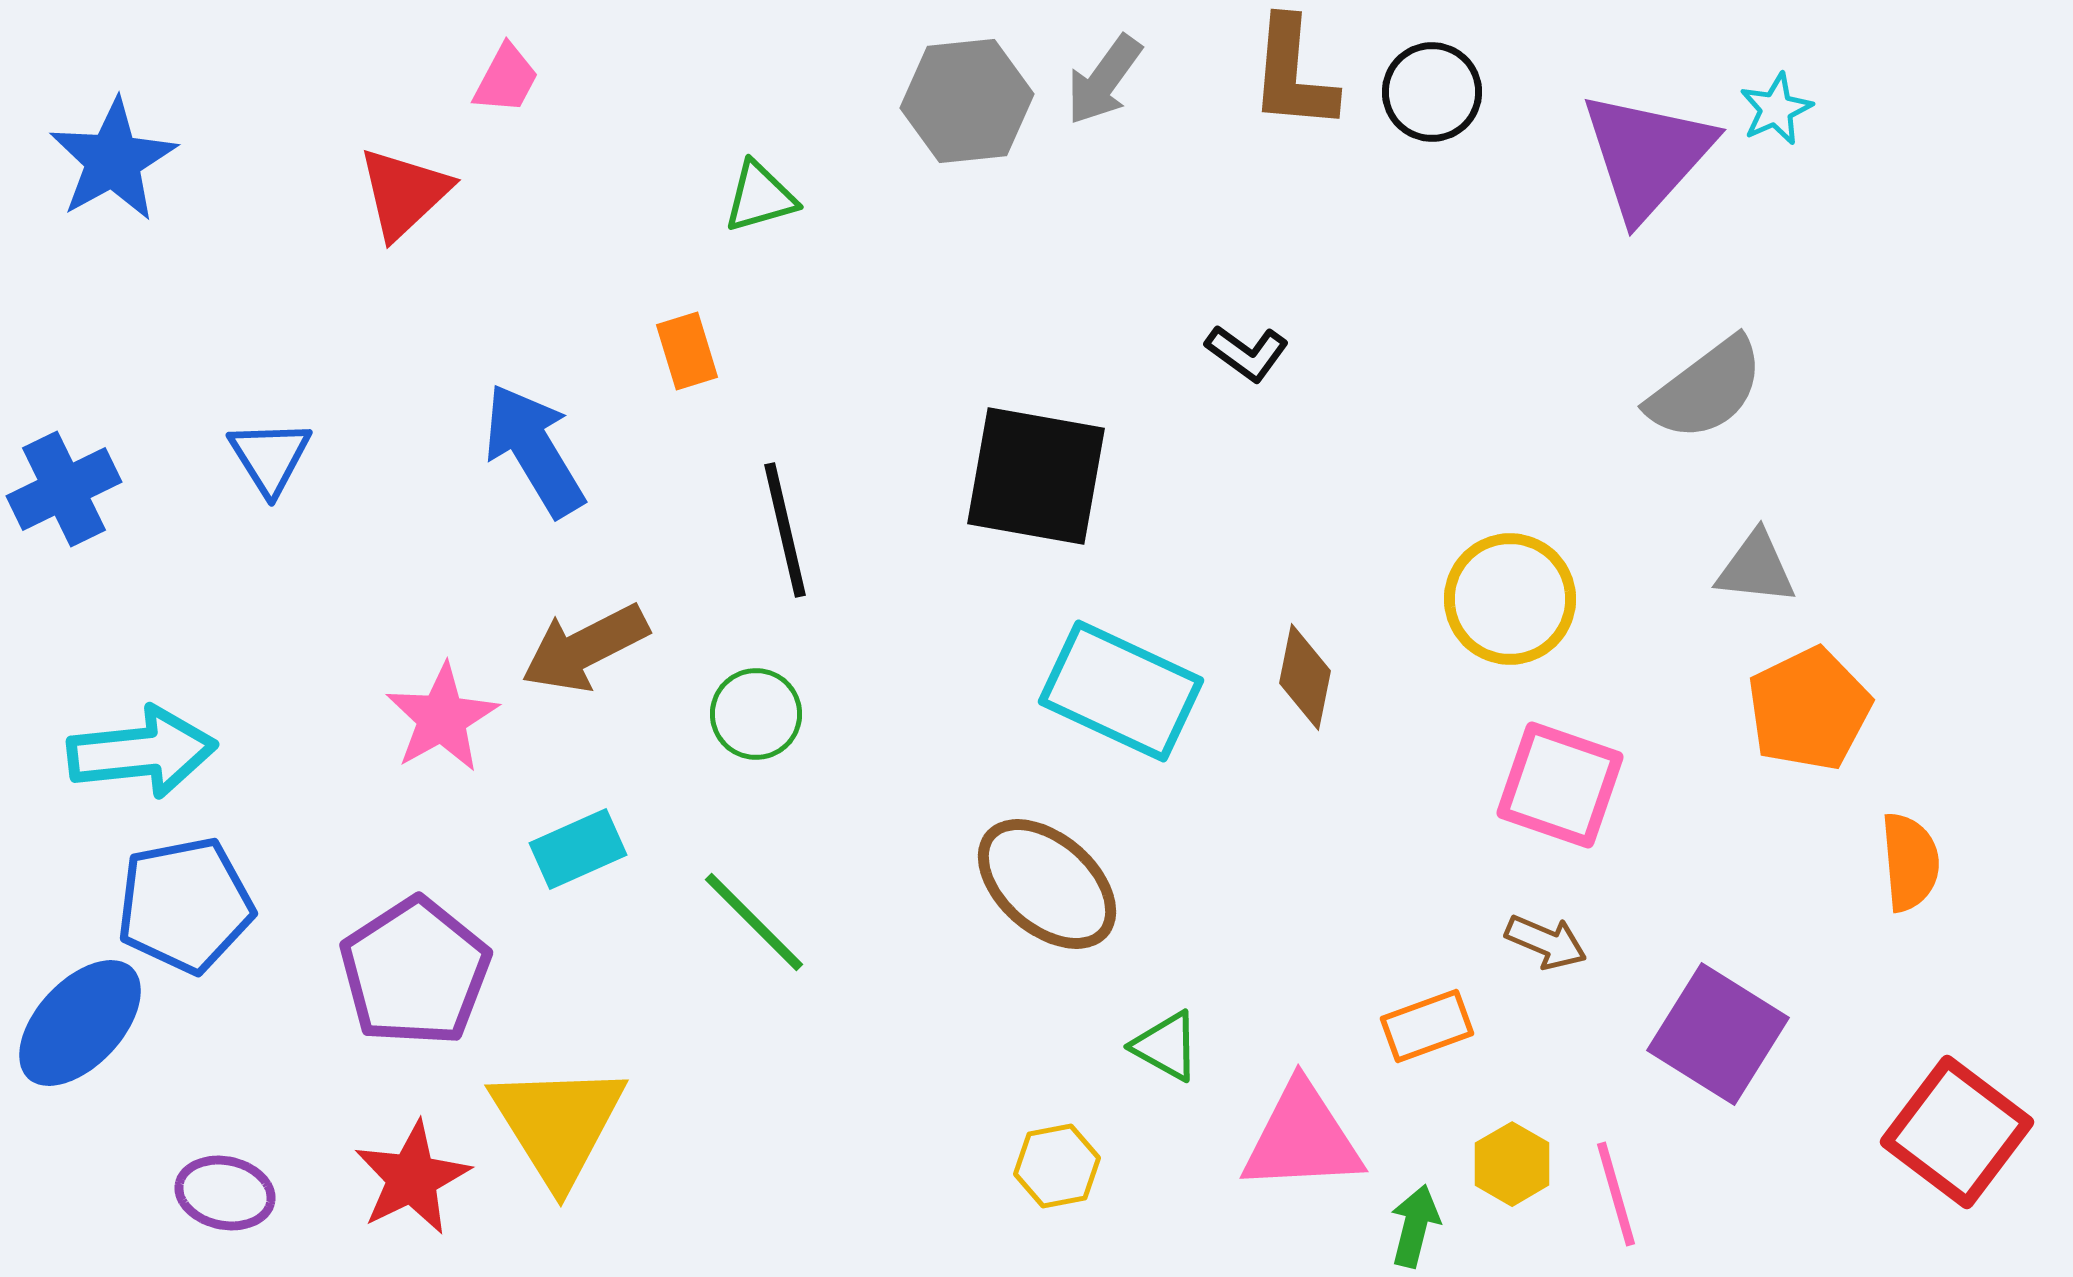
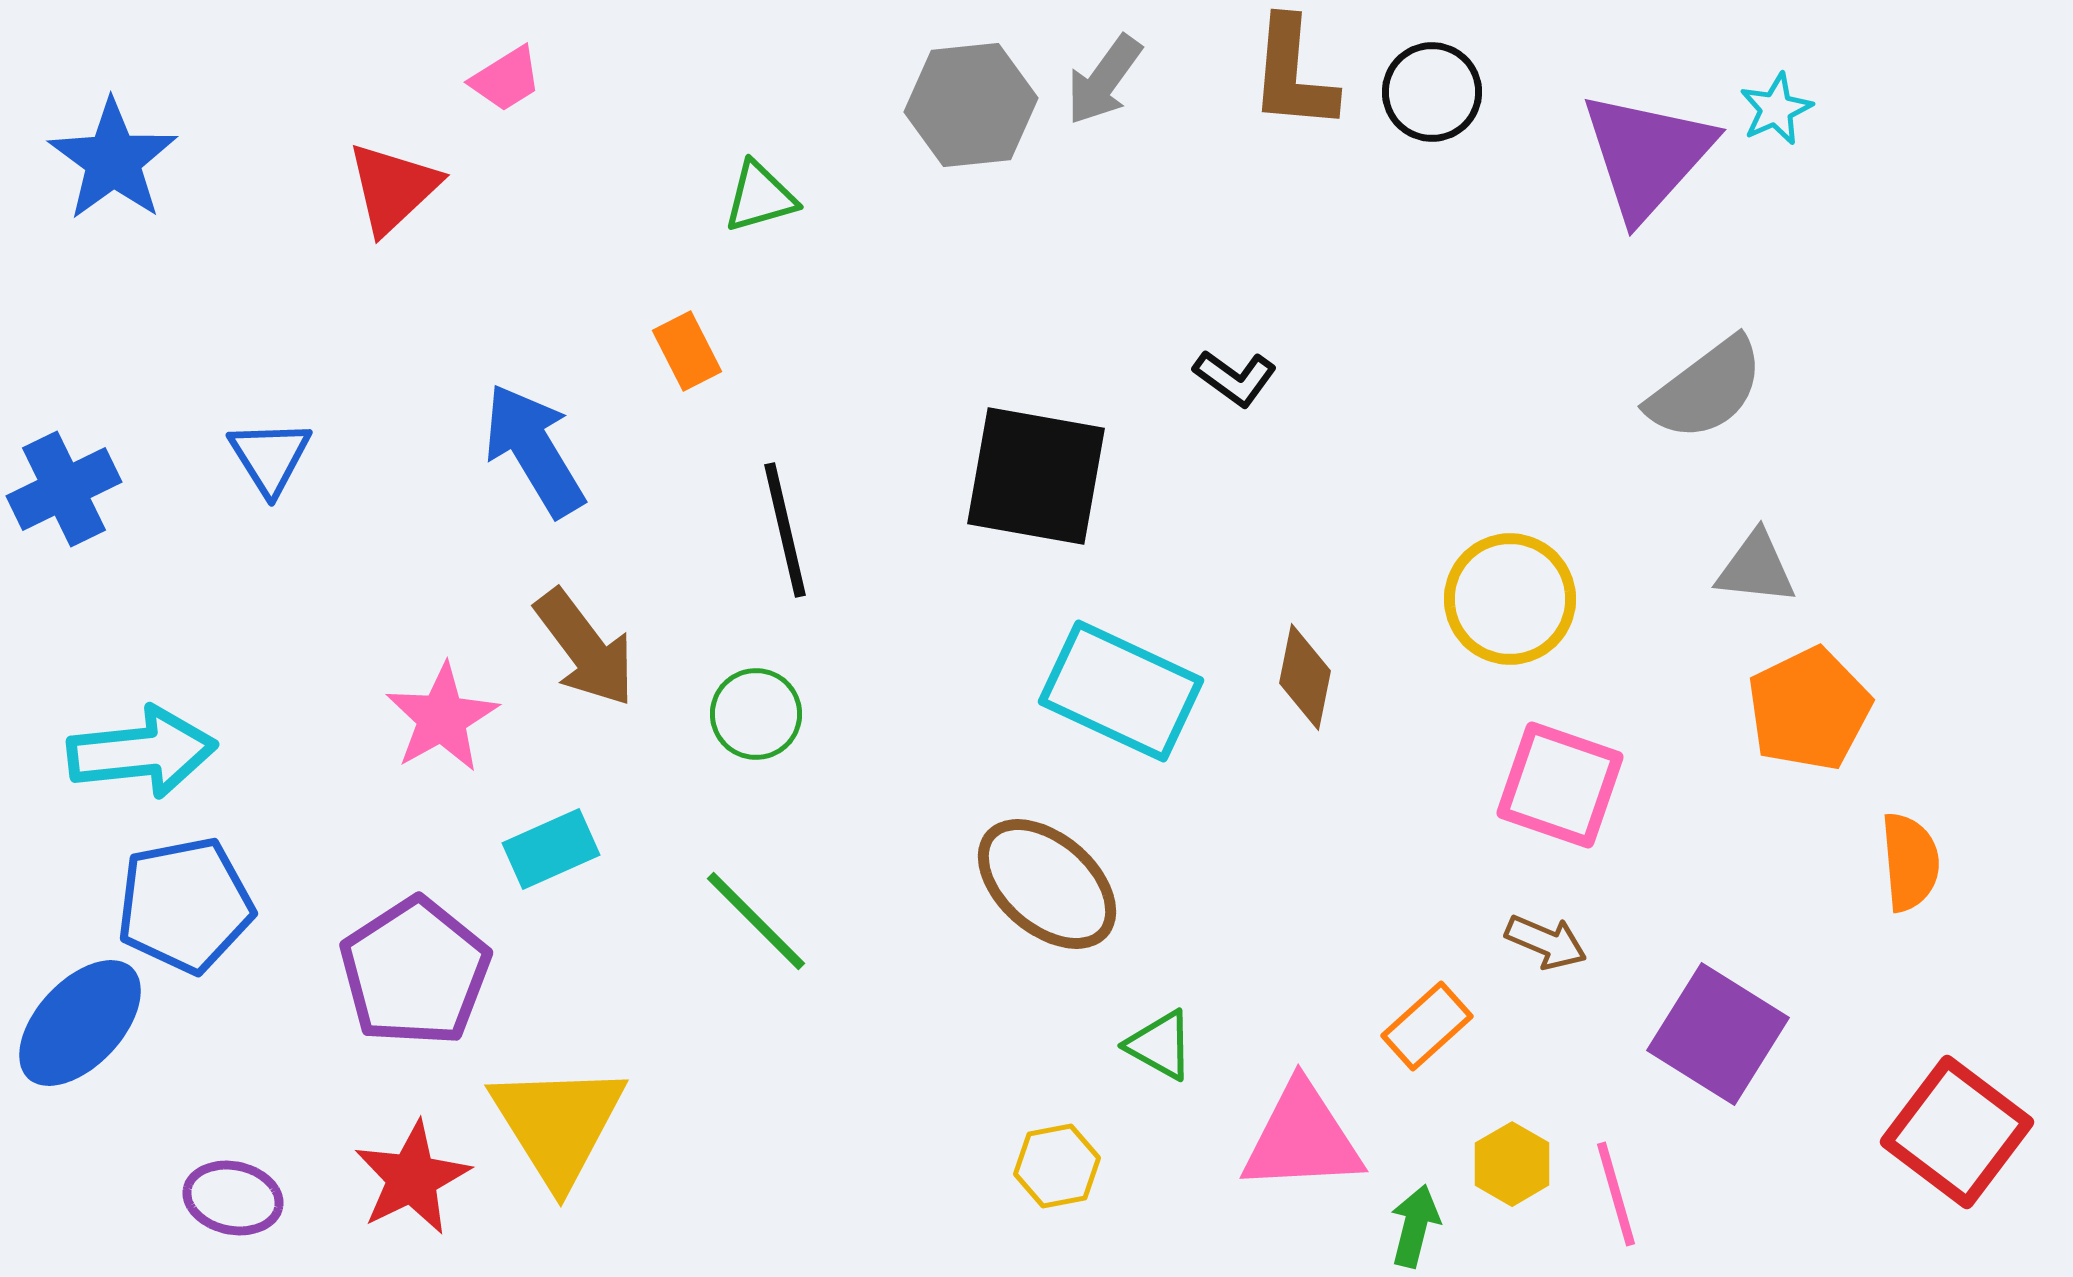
pink trapezoid at (506, 79): rotated 30 degrees clockwise
gray hexagon at (967, 101): moved 4 px right, 4 px down
blue star at (113, 160): rotated 7 degrees counterclockwise
red triangle at (404, 193): moved 11 px left, 5 px up
orange rectangle at (687, 351): rotated 10 degrees counterclockwise
black L-shape at (1247, 353): moved 12 px left, 25 px down
brown arrow at (585, 648): rotated 100 degrees counterclockwise
cyan rectangle at (578, 849): moved 27 px left
green line at (754, 922): moved 2 px right, 1 px up
orange rectangle at (1427, 1026): rotated 22 degrees counterclockwise
green triangle at (1166, 1046): moved 6 px left, 1 px up
purple ellipse at (225, 1193): moved 8 px right, 5 px down
